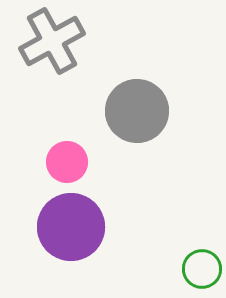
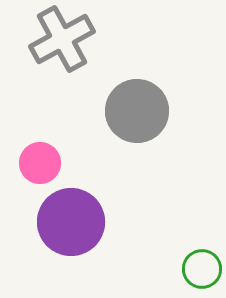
gray cross: moved 10 px right, 2 px up
pink circle: moved 27 px left, 1 px down
purple circle: moved 5 px up
